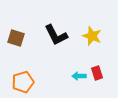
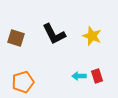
black L-shape: moved 2 px left, 1 px up
red rectangle: moved 3 px down
